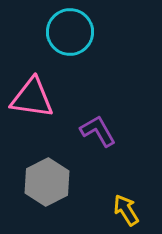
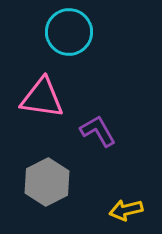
cyan circle: moved 1 px left
pink triangle: moved 10 px right
yellow arrow: rotated 72 degrees counterclockwise
